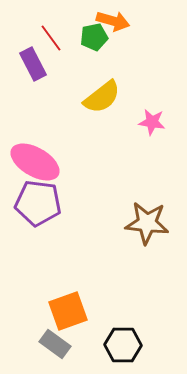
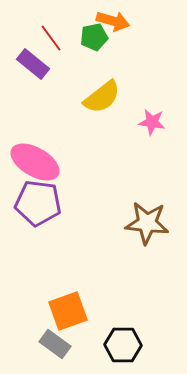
purple rectangle: rotated 24 degrees counterclockwise
